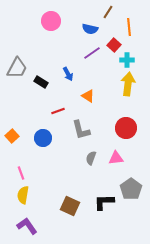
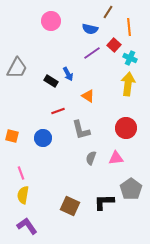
cyan cross: moved 3 px right, 2 px up; rotated 24 degrees clockwise
black rectangle: moved 10 px right, 1 px up
orange square: rotated 32 degrees counterclockwise
